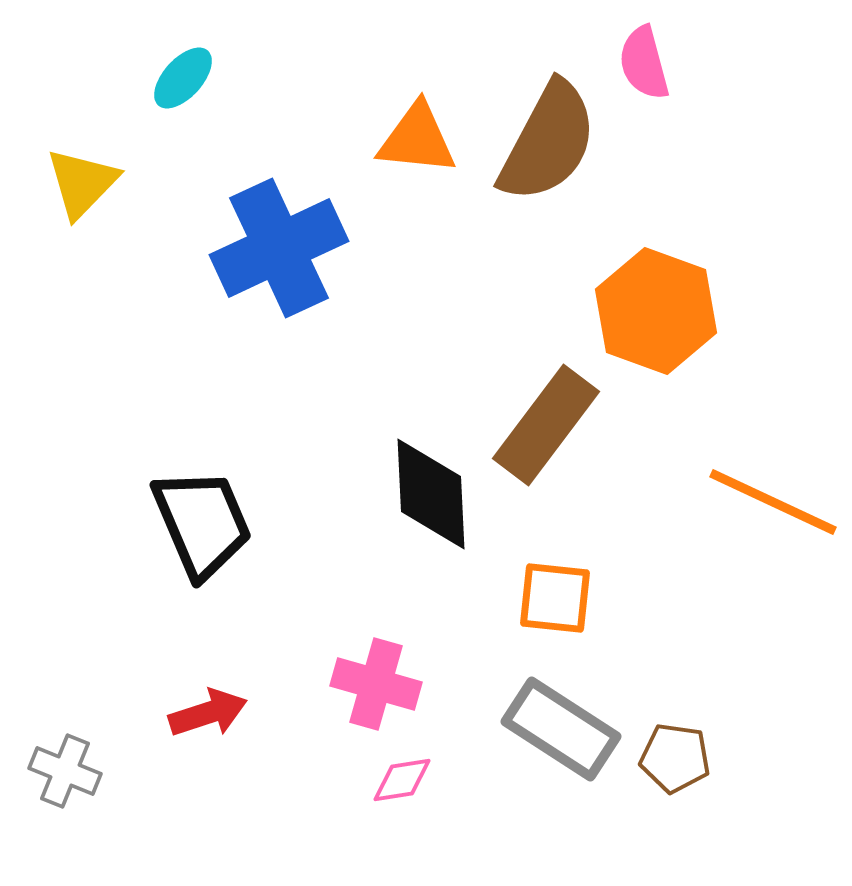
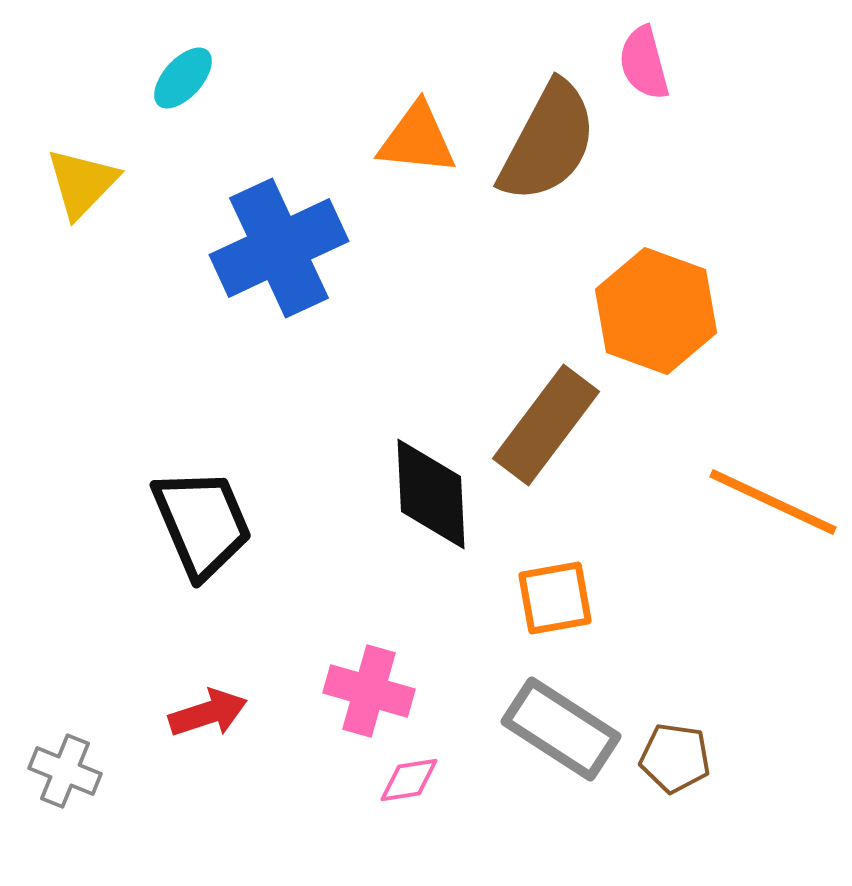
orange square: rotated 16 degrees counterclockwise
pink cross: moved 7 px left, 7 px down
pink diamond: moved 7 px right
